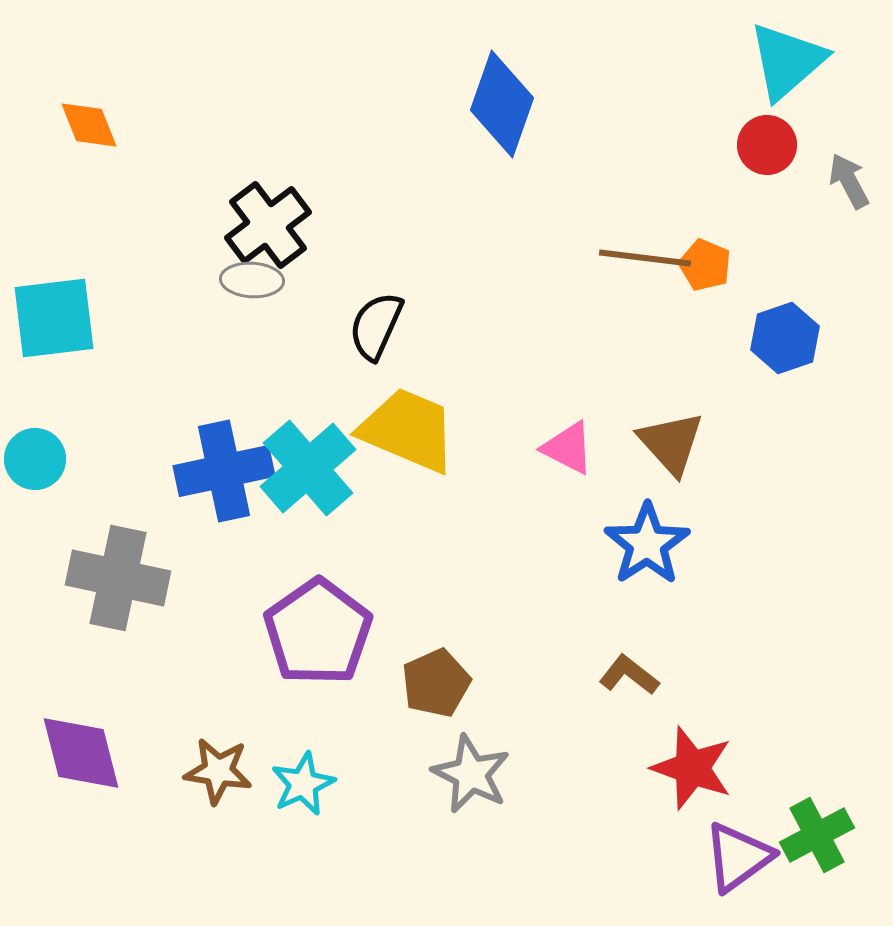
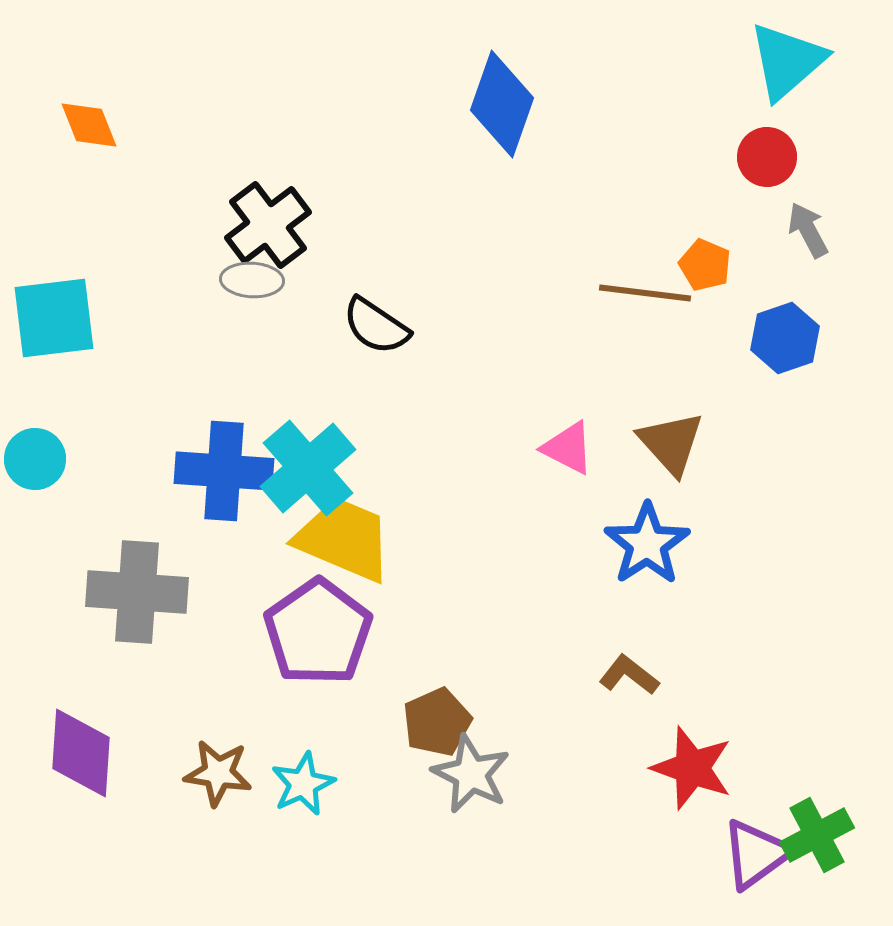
red circle: moved 12 px down
gray arrow: moved 41 px left, 49 px down
brown line: moved 35 px down
black semicircle: rotated 80 degrees counterclockwise
yellow trapezoid: moved 64 px left, 109 px down
blue cross: rotated 16 degrees clockwise
gray cross: moved 19 px right, 14 px down; rotated 8 degrees counterclockwise
brown pentagon: moved 1 px right, 39 px down
purple diamond: rotated 18 degrees clockwise
brown star: moved 2 px down
purple triangle: moved 18 px right, 3 px up
